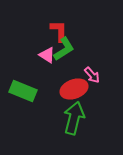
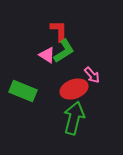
green L-shape: moved 2 px down
